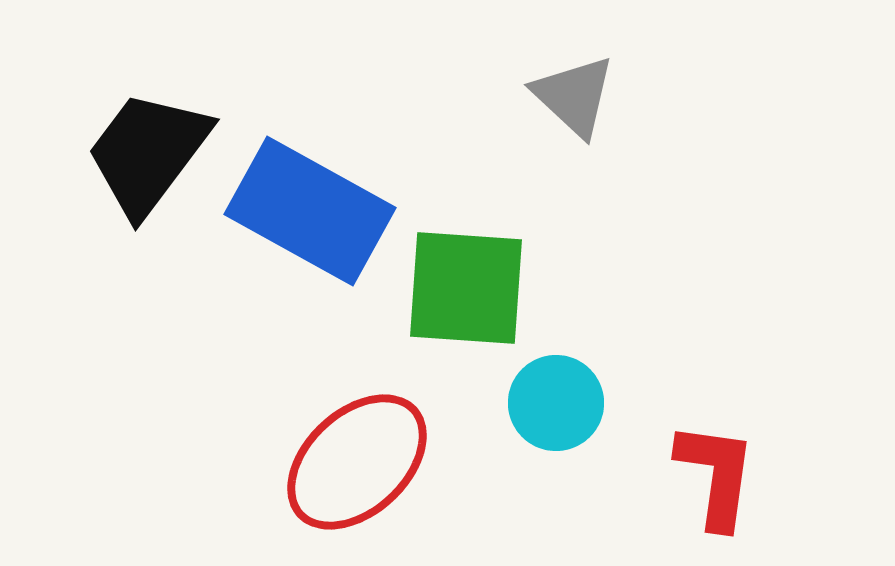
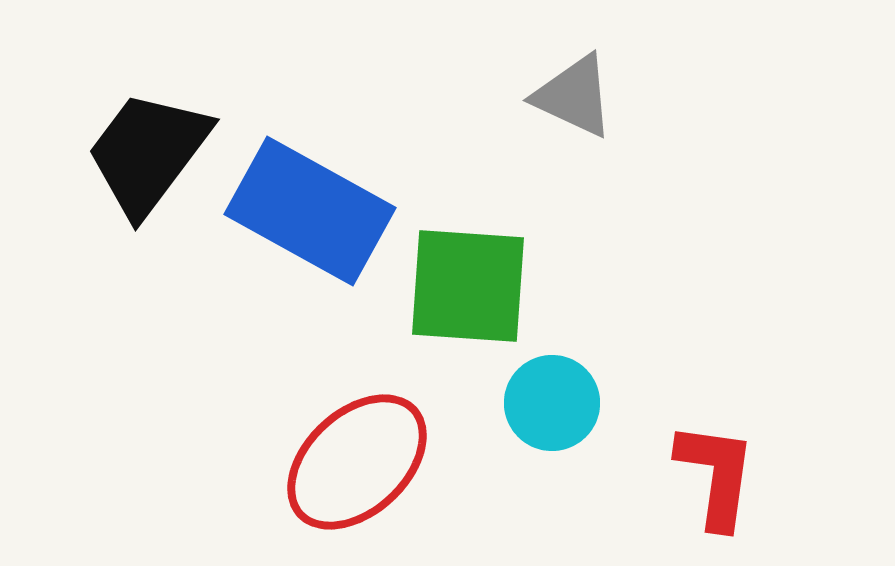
gray triangle: rotated 18 degrees counterclockwise
green square: moved 2 px right, 2 px up
cyan circle: moved 4 px left
